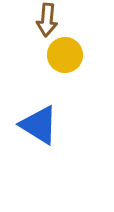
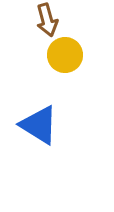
brown arrow: rotated 20 degrees counterclockwise
